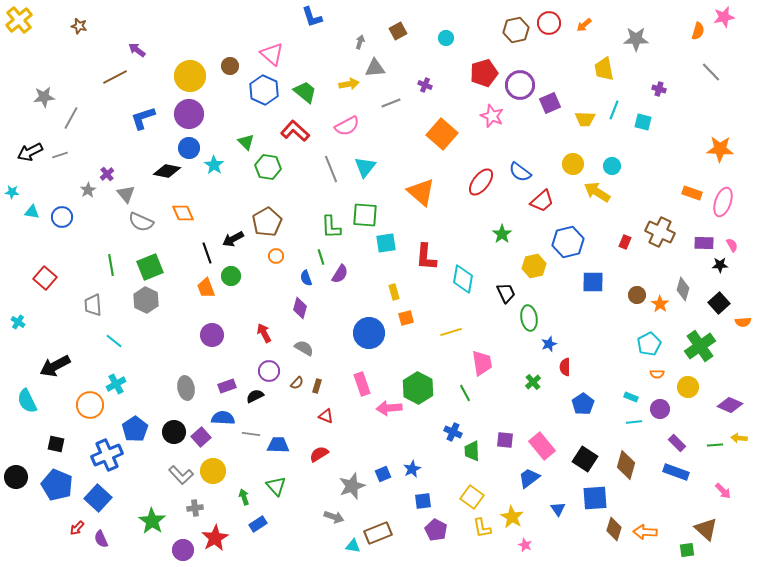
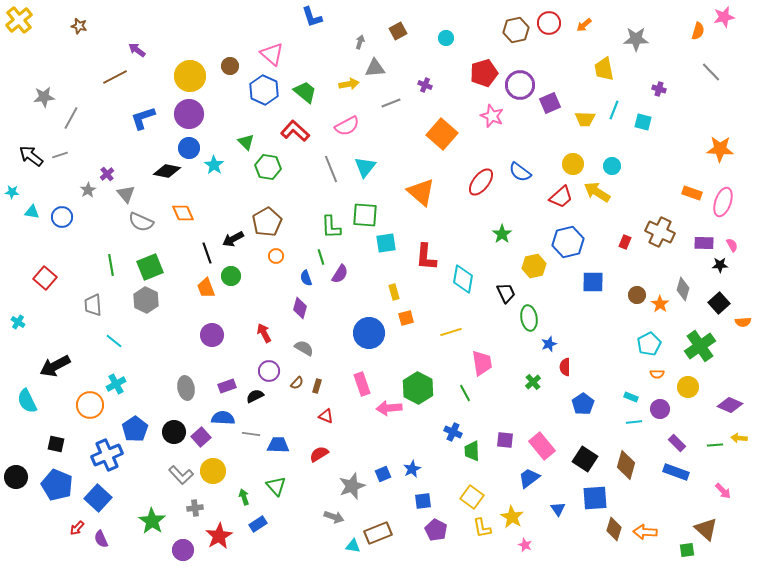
black arrow at (30, 152): moved 1 px right, 4 px down; rotated 65 degrees clockwise
red trapezoid at (542, 201): moved 19 px right, 4 px up
red star at (215, 538): moved 4 px right, 2 px up
